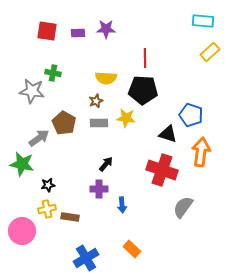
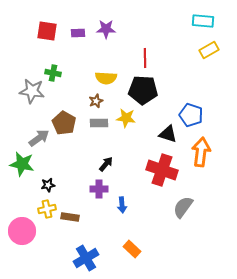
yellow rectangle: moved 1 px left, 2 px up; rotated 12 degrees clockwise
